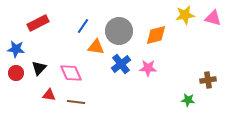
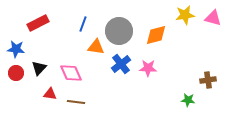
blue line: moved 2 px up; rotated 14 degrees counterclockwise
red triangle: moved 1 px right, 1 px up
